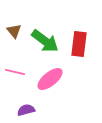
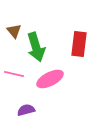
green arrow: moved 9 px left, 6 px down; rotated 36 degrees clockwise
pink line: moved 1 px left, 2 px down
pink ellipse: rotated 12 degrees clockwise
